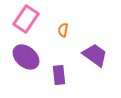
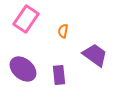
orange semicircle: moved 1 px down
purple ellipse: moved 3 px left, 12 px down
